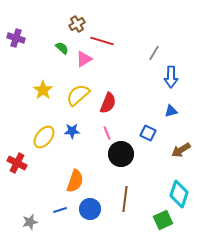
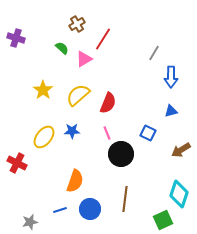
red line: moved 1 px right, 2 px up; rotated 75 degrees counterclockwise
